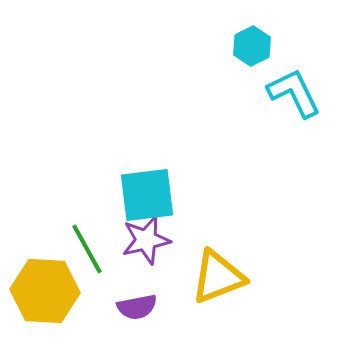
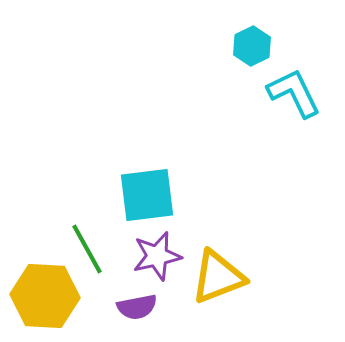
purple star: moved 11 px right, 16 px down
yellow hexagon: moved 5 px down
